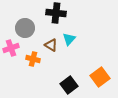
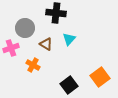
brown triangle: moved 5 px left, 1 px up
orange cross: moved 6 px down; rotated 16 degrees clockwise
